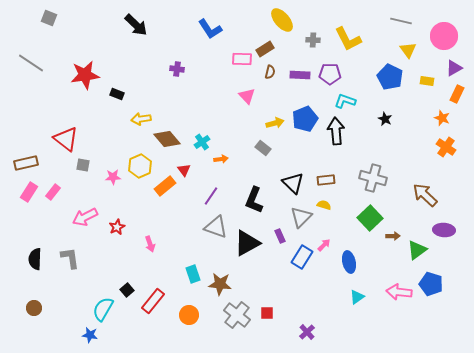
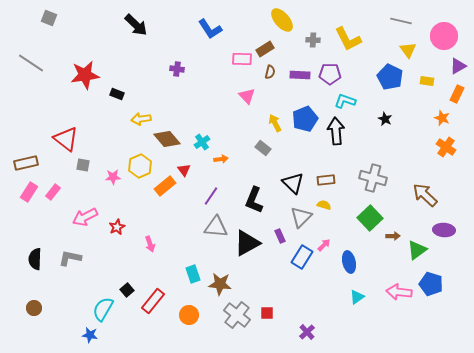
purple triangle at (454, 68): moved 4 px right, 2 px up
yellow arrow at (275, 123): rotated 102 degrees counterclockwise
gray triangle at (216, 227): rotated 15 degrees counterclockwise
gray L-shape at (70, 258): rotated 70 degrees counterclockwise
